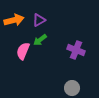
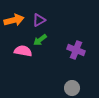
pink semicircle: rotated 78 degrees clockwise
